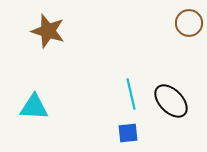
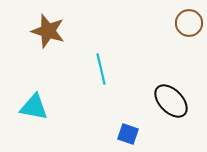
cyan line: moved 30 px left, 25 px up
cyan triangle: rotated 8 degrees clockwise
blue square: moved 1 px down; rotated 25 degrees clockwise
